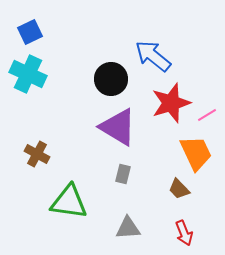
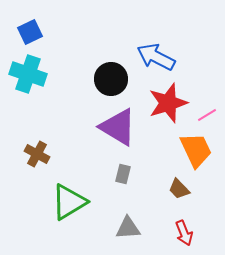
blue arrow: moved 3 px right, 1 px down; rotated 12 degrees counterclockwise
cyan cross: rotated 6 degrees counterclockwise
red star: moved 3 px left
orange trapezoid: moved 3 px up
green triangle: rotated 39 degrees counterclockwise
